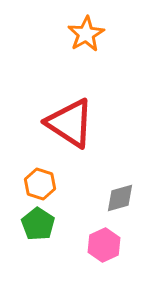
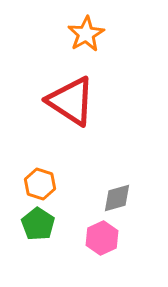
red triangle: moved 1 px right, 22 px up
gray diamond: moved 3 px left
pink hexagon: moved 2 px left, 7 px up
